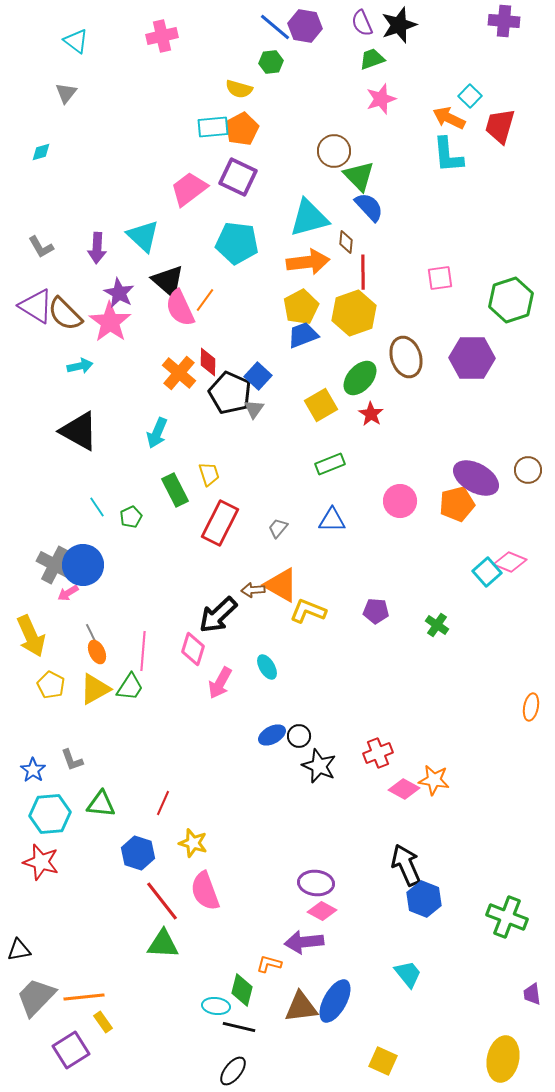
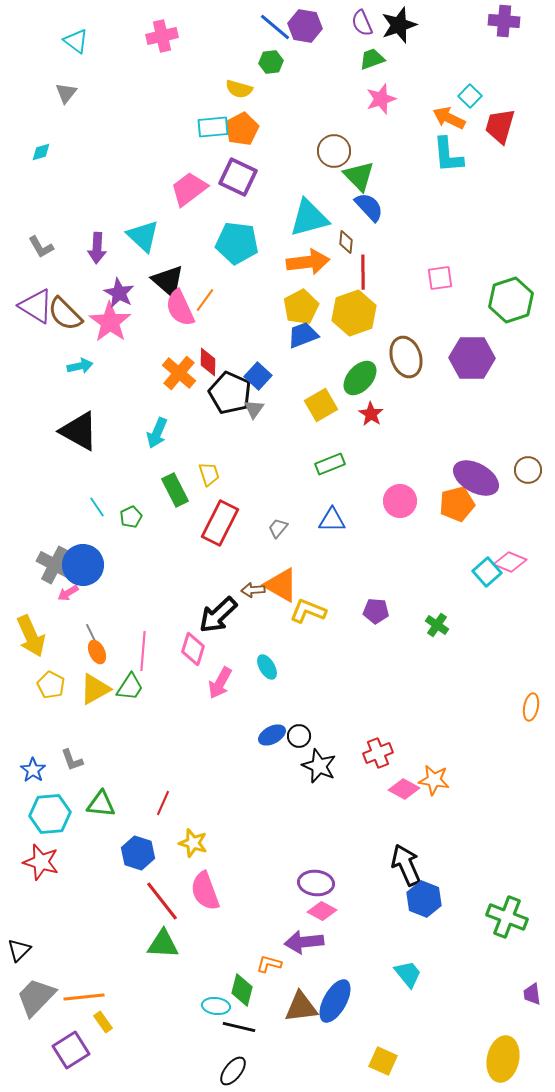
black triangle at (19, 950): rotated 35 degrees counterclockwise
